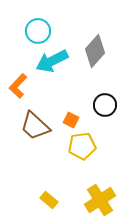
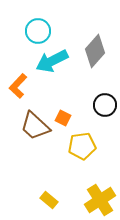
orange square: moved 8 px left, 2 px up
